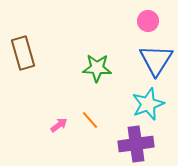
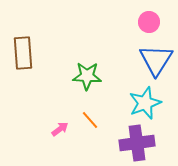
pink circle: moved 1 px right, 1 px down
brown rectangle: rotated 12 degrees clockwise
green star: moved 10 px left, 8 px down
cyan star: moved 3 px left, 1 px up
pink arrow: moved 1 px right, 4 px down
purple cross: moved 1 px right, 1 px up
